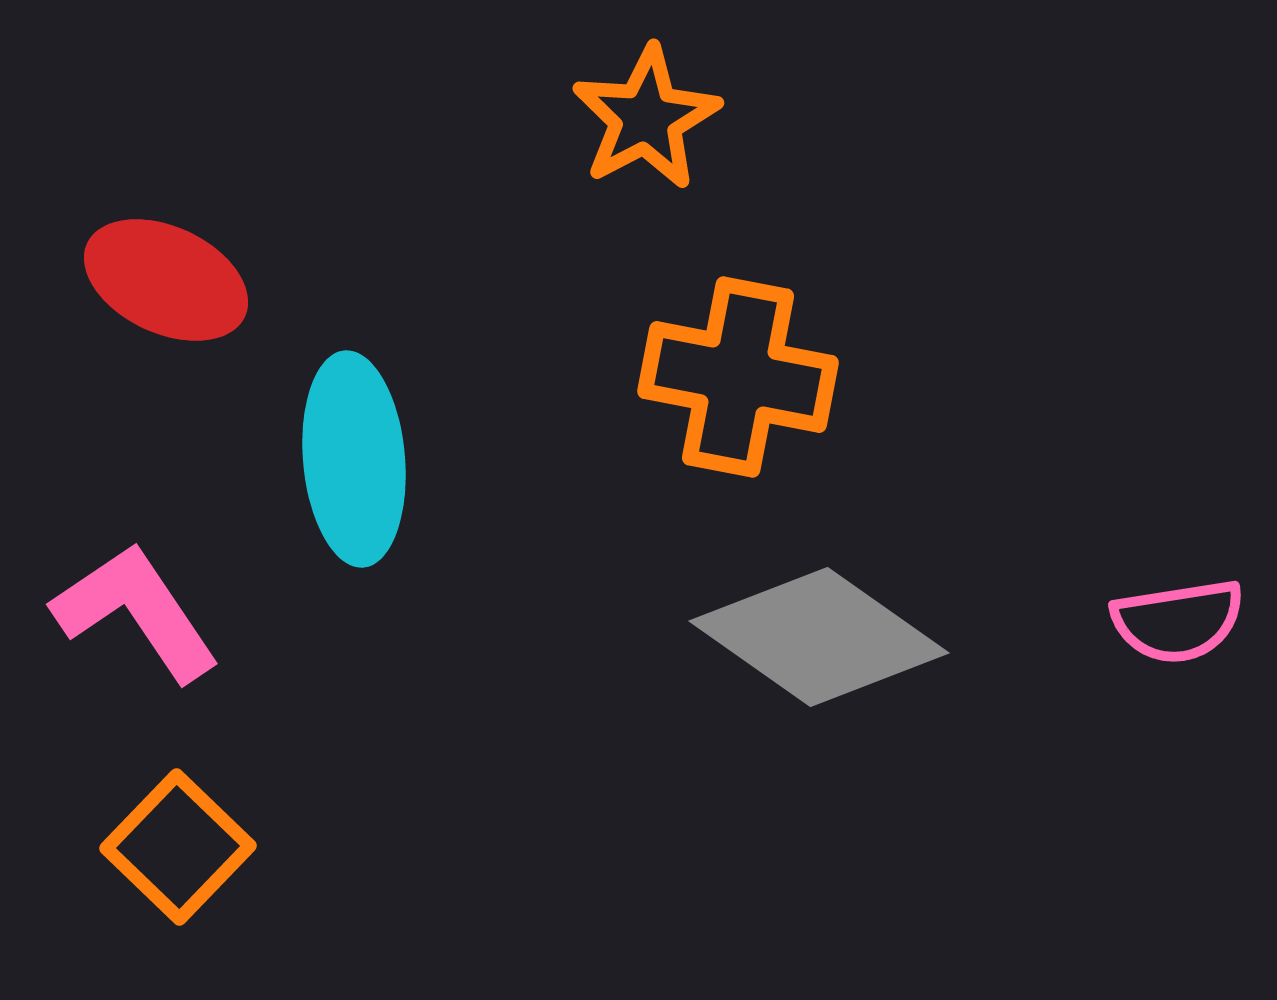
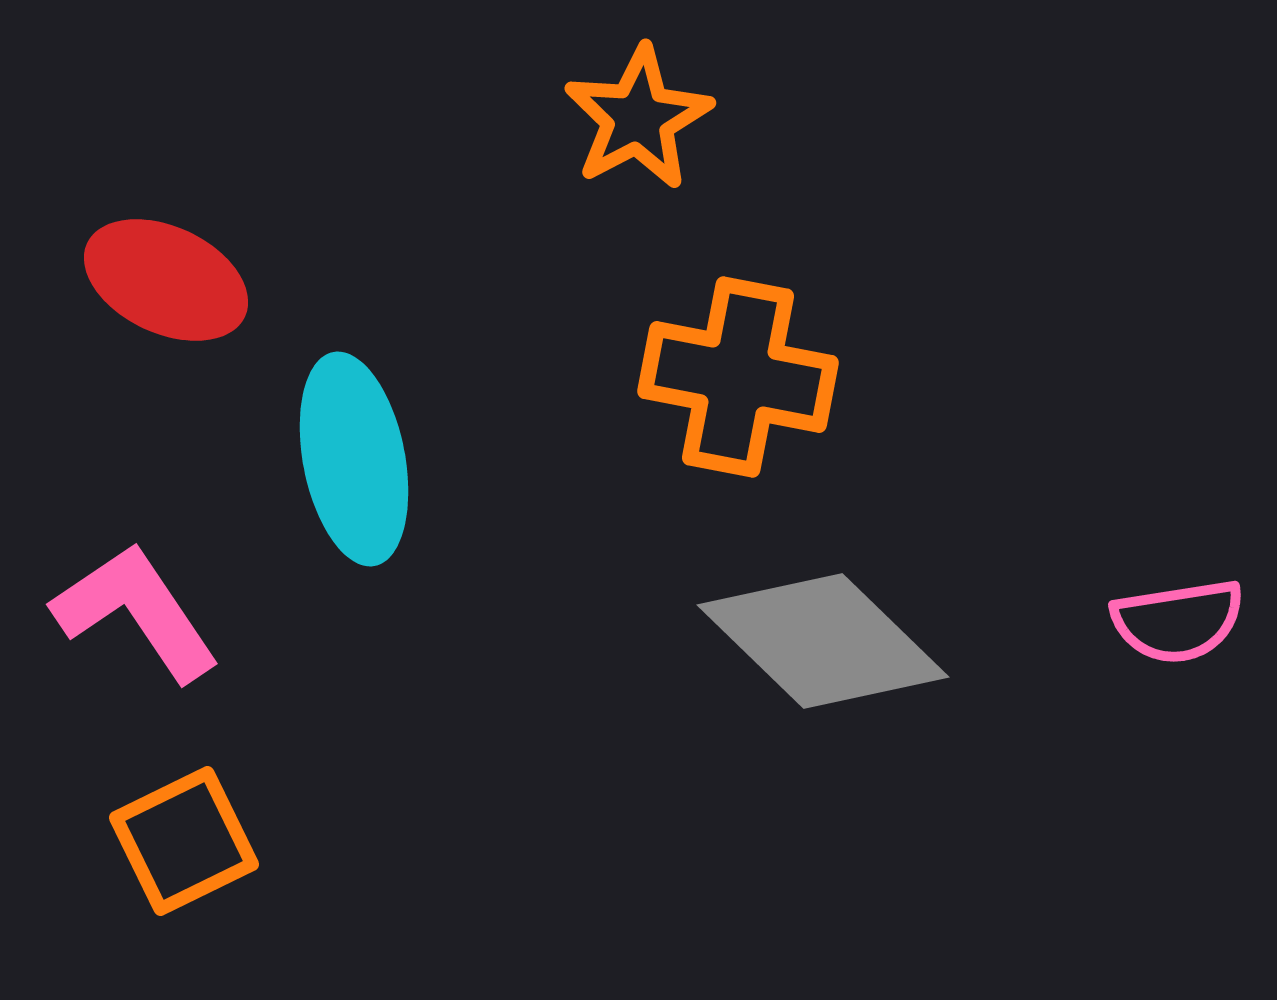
orange star: moved 8 px left
cyan ellipse: rotated 6 degrees counterclockwise
gray diamond: moved 4 px right, 4 px down; rotated 9 degrees clockwise
orange square: moved 6 px right, 6 px up; rotated 20 degrees clockwise
